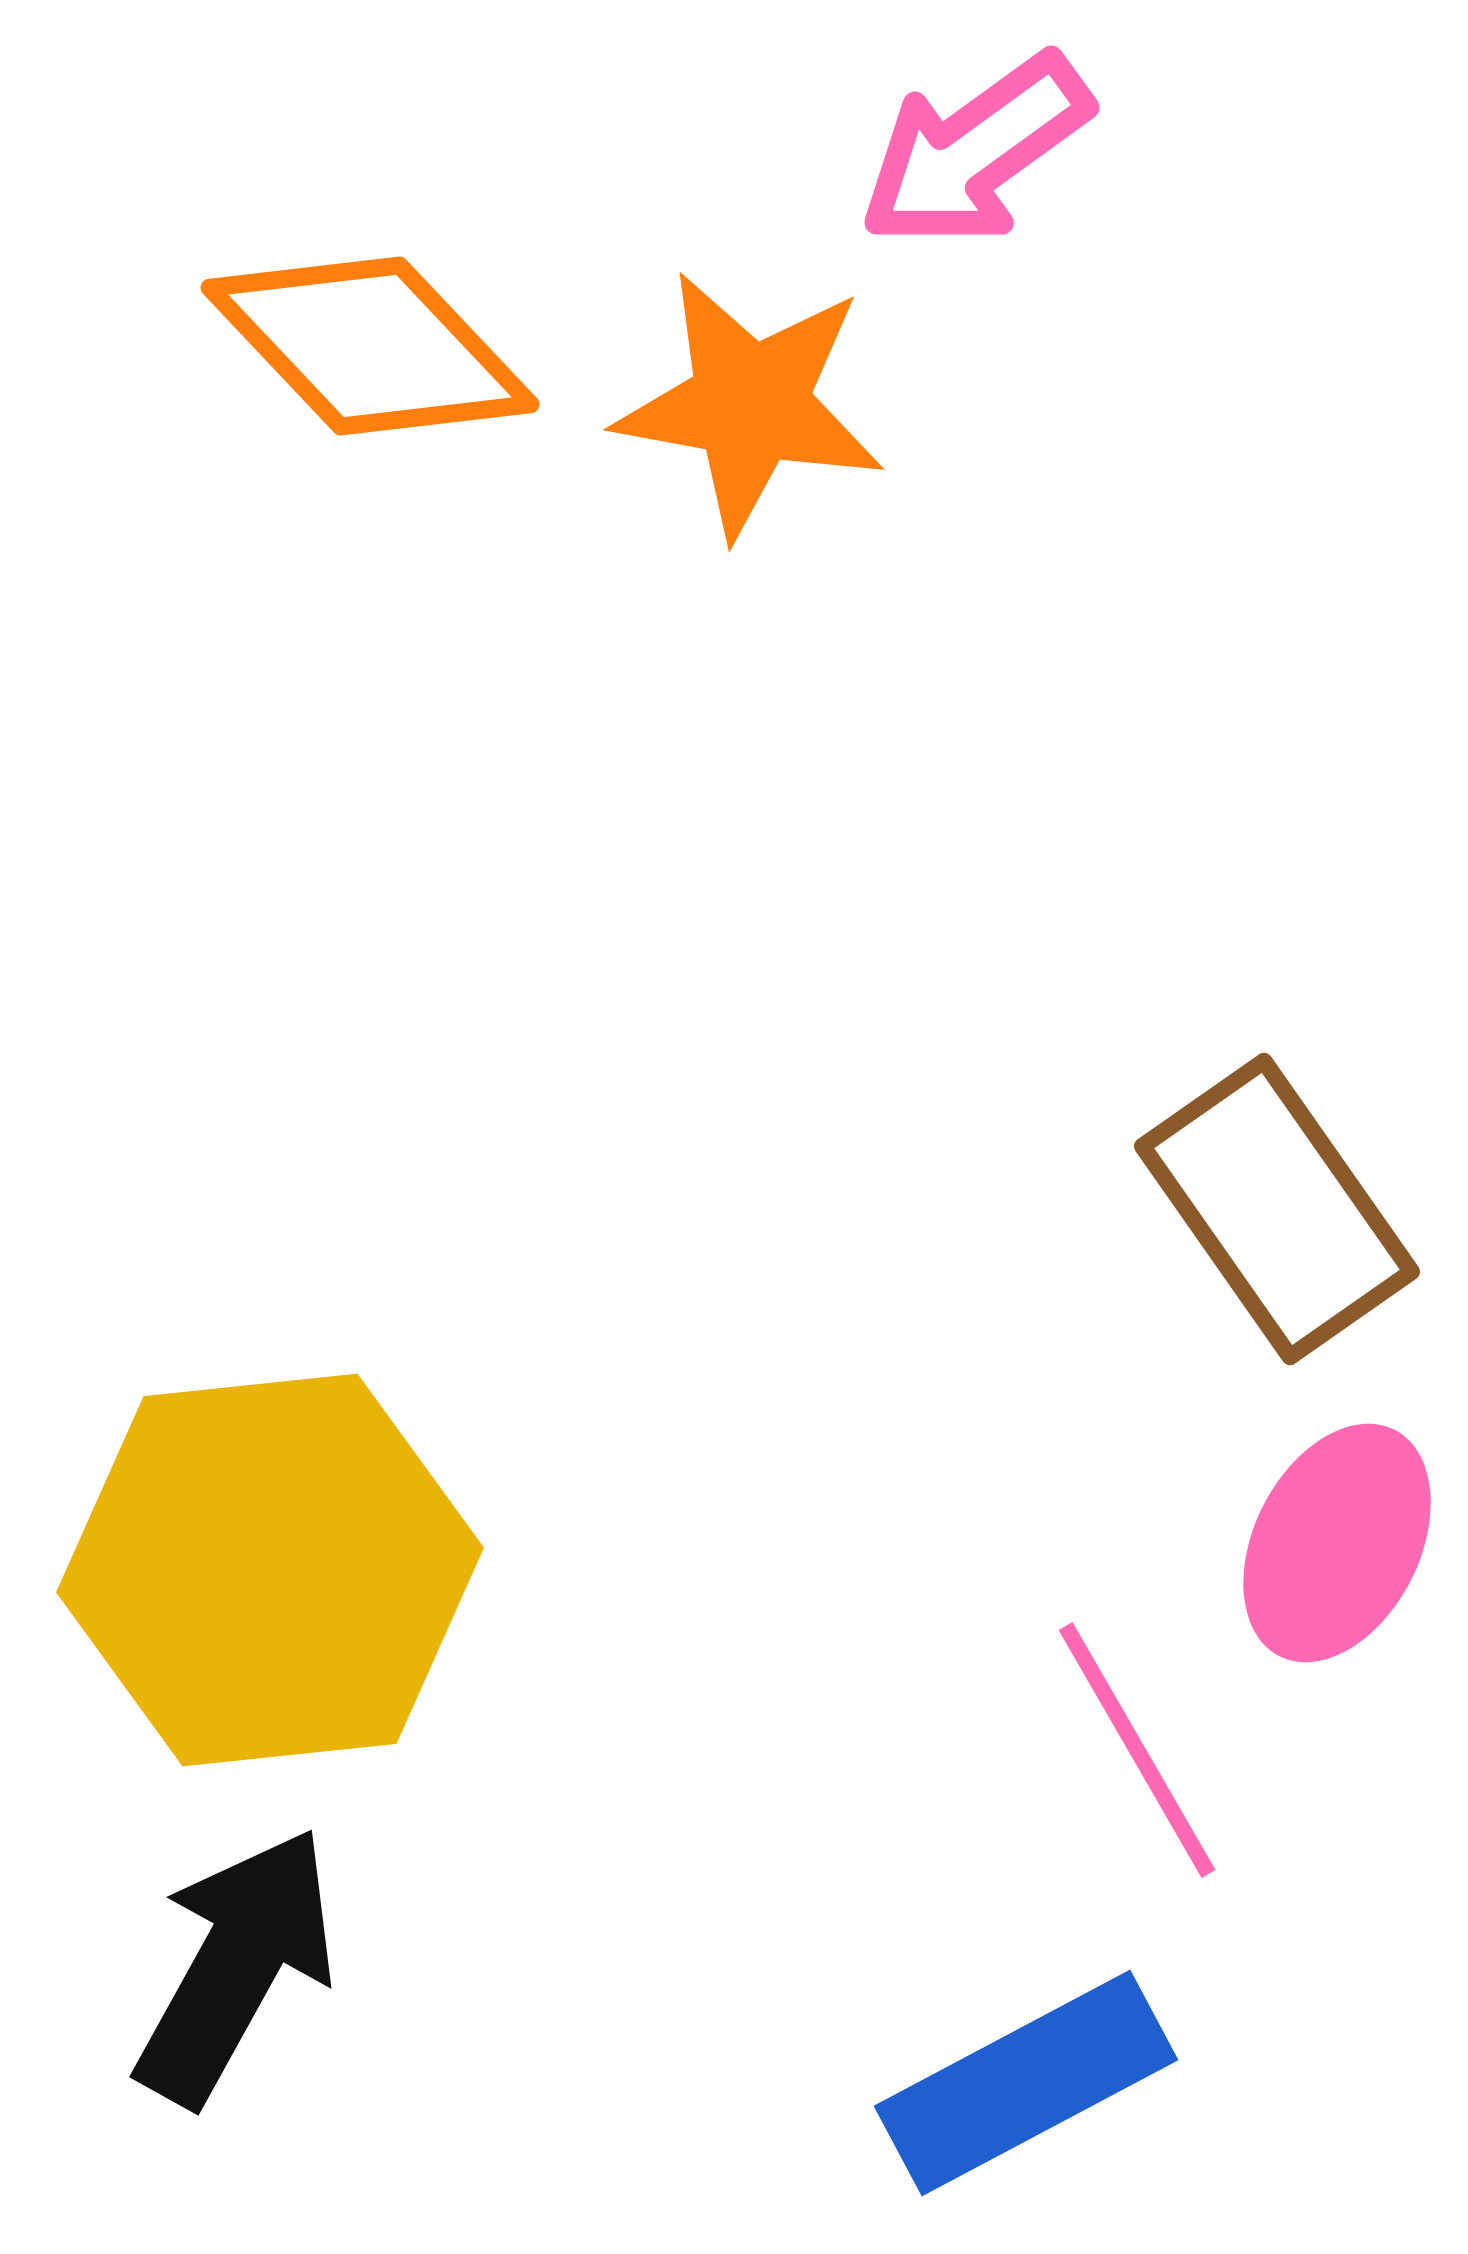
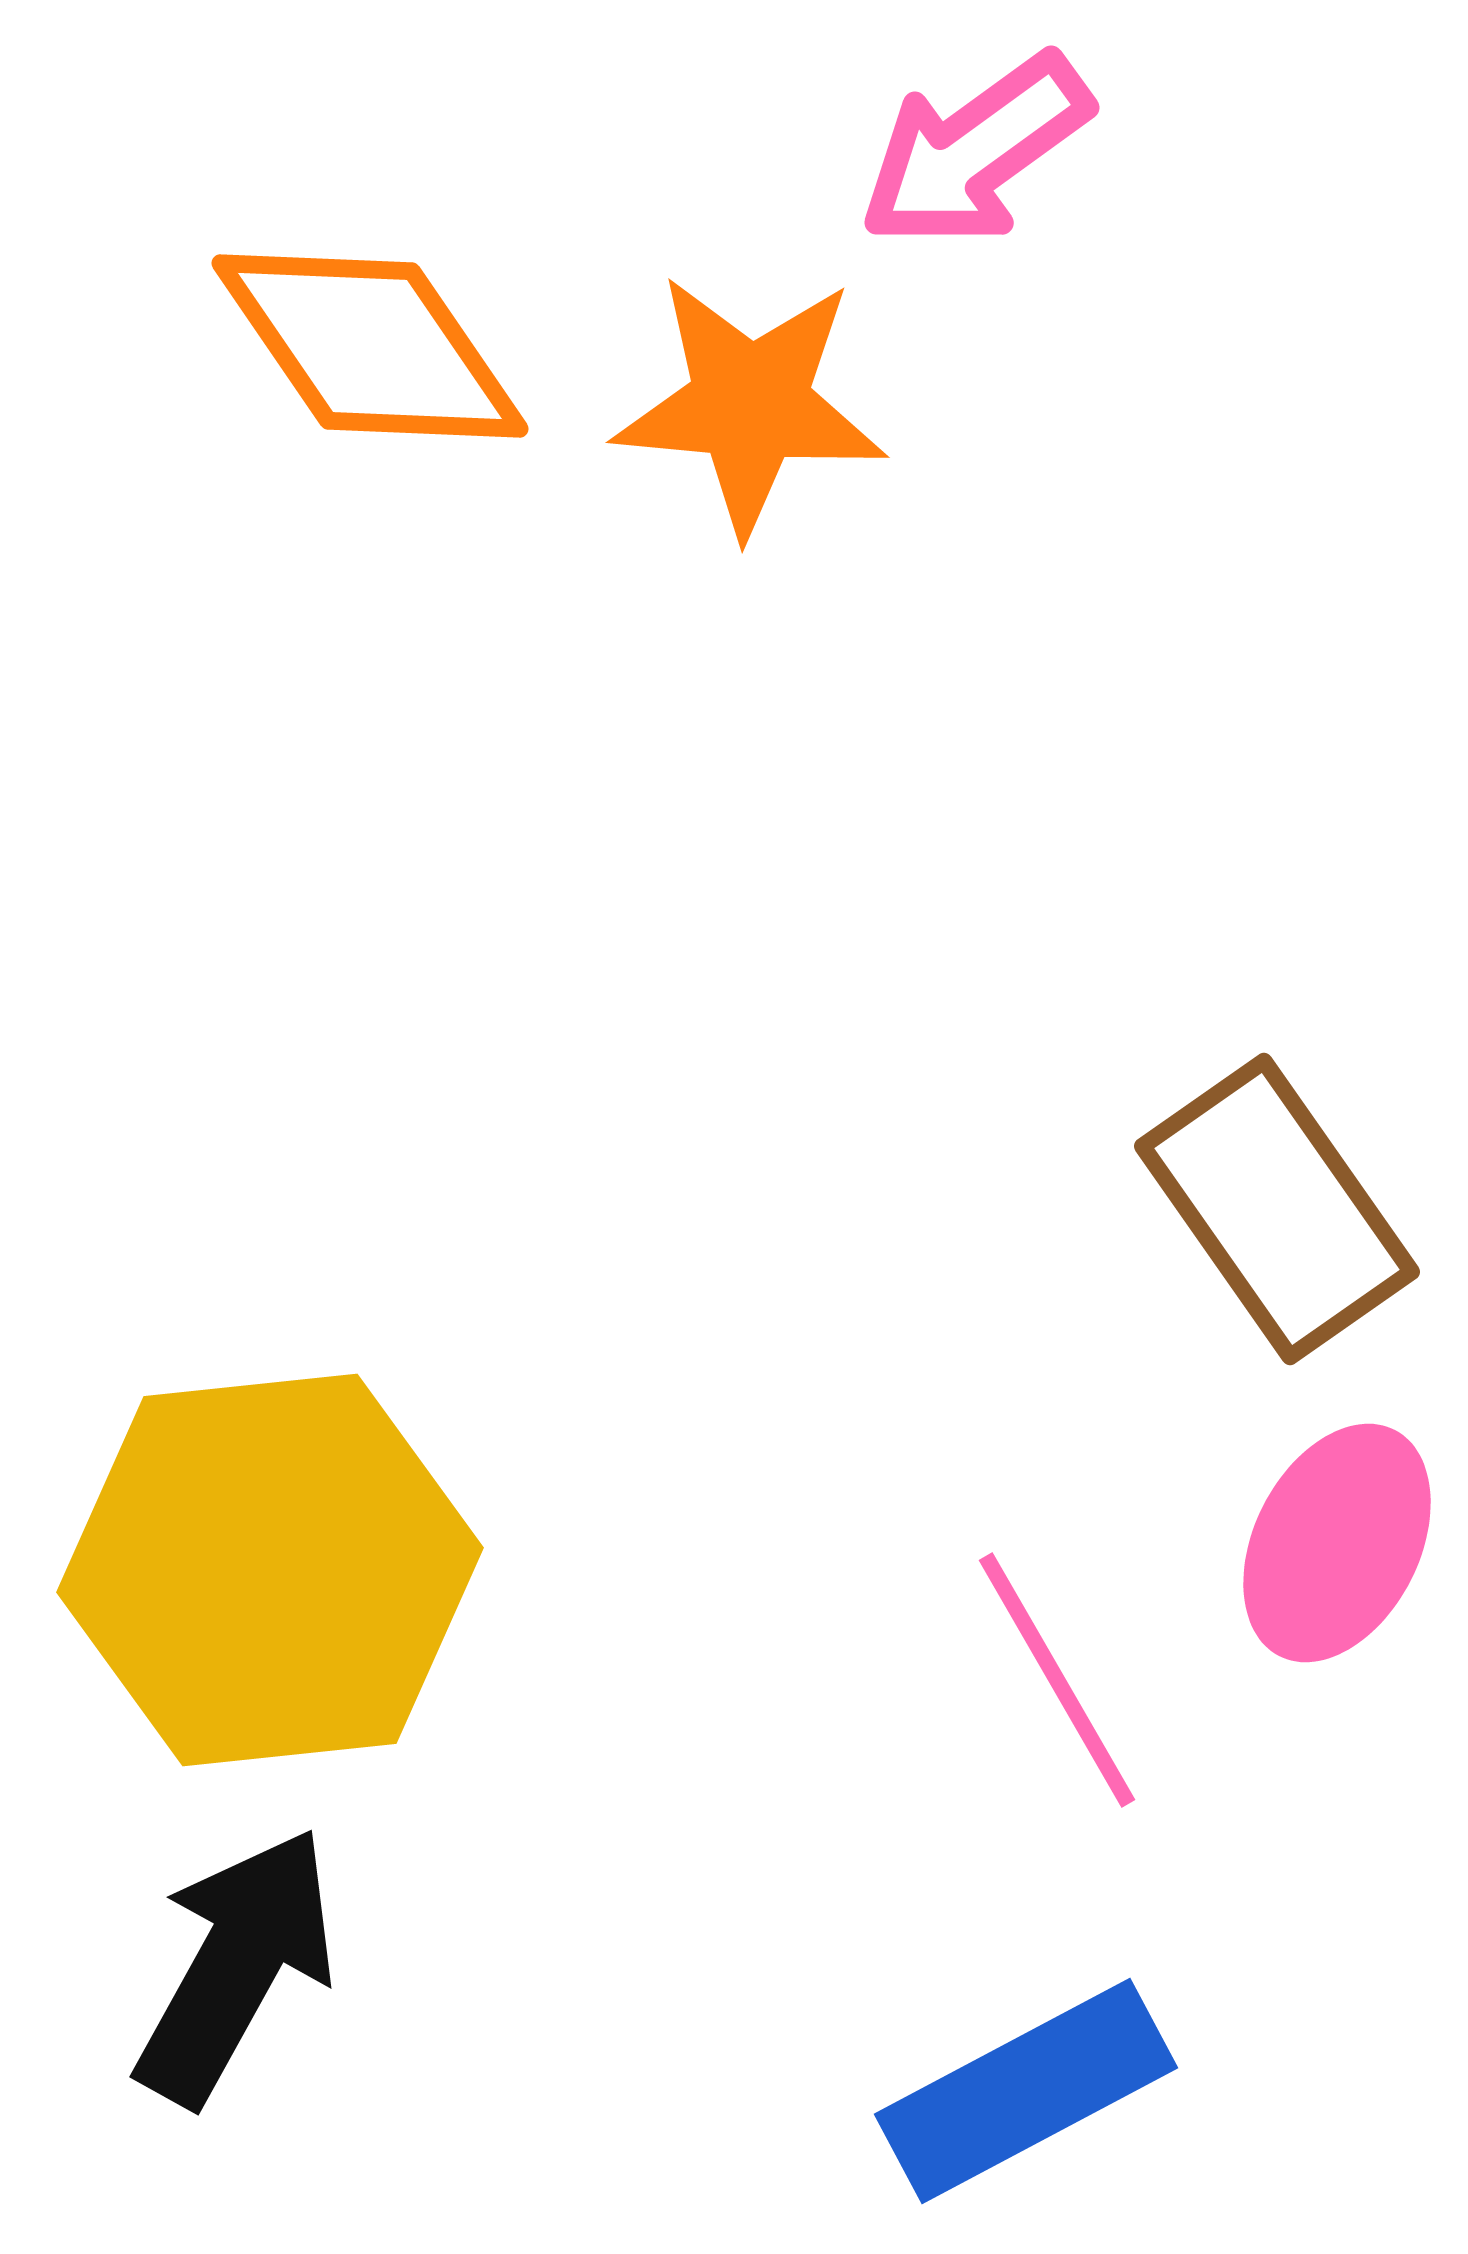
orange diamond: rotated 9 degrees clockwise
orange star: rotated 5 degrees counterclockwise
pink line: moved 80 px left, 70 px up
blue rectangle: moved 8 px down
